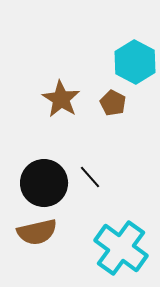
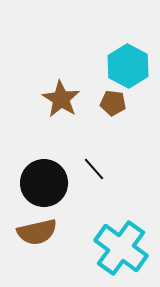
cyan hexagon: moved 7 px left, 4 px down
brown pentagon: rotated 20 degrees counterclockwise
black line: moved 4 px right, 8 px up
